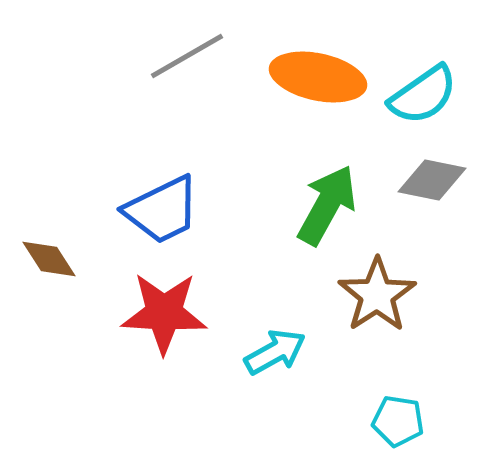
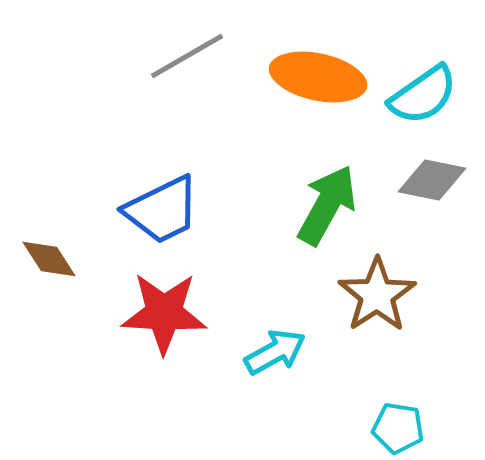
cyan pentagon: moved 7 px down
